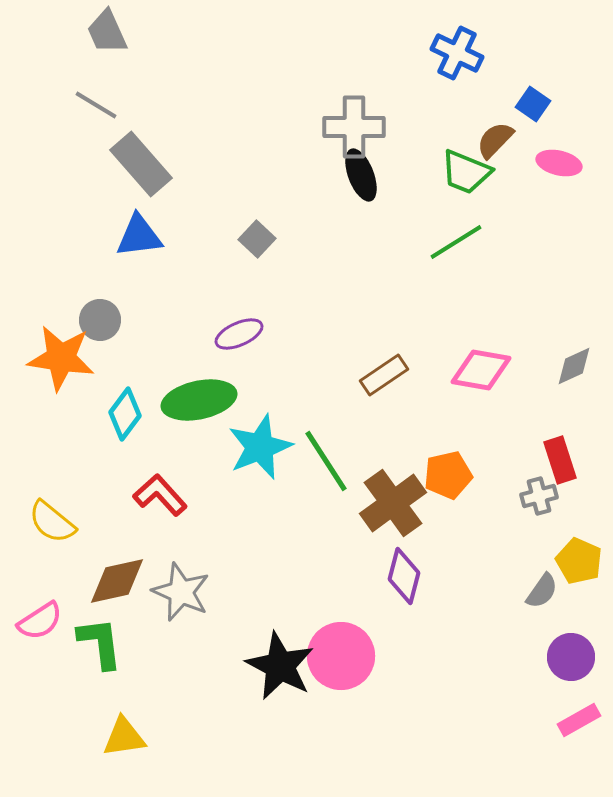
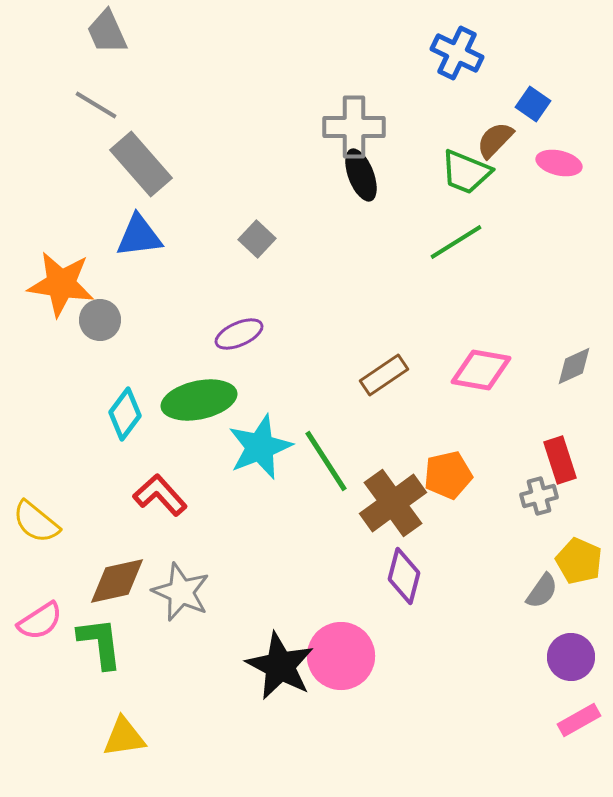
orange star at (61, 358): moved 74 px up
yellow semicircle at (52, 522): moved 16 px left
